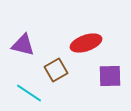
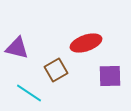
purple triangle: moved 6 px left, 3 px down
